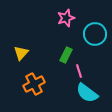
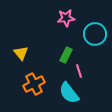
pink star: rotated 12 degrees clockwise
yellow triangle: rotated 21 degrees counterclockwise
cyan semicircle: moved 18 px left; rotated 15 degrees clockwise
